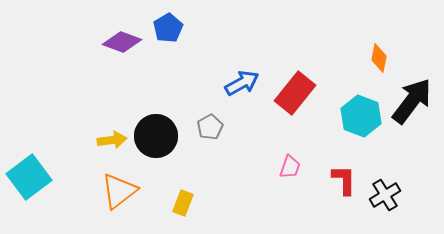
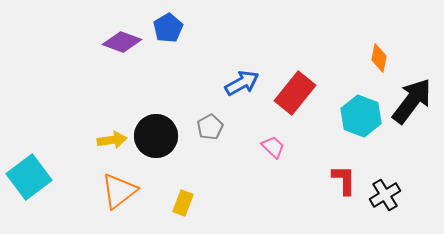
pink trapezoid: moved 17 px left, 20 px up; rotated 65 degrees counterclockwise
